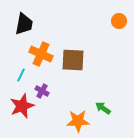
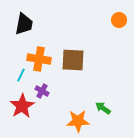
orange circle: moved 1 px up
orange cross: moved 2 px left, 5 px down; rotated 15 degrees counterclockwise
red star: rotated 10 degrees counterclockwise
